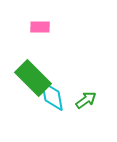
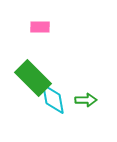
cyan diamond: moved 1 px right, 3 px down
green arrow: rotated 35 degrees clockwise
